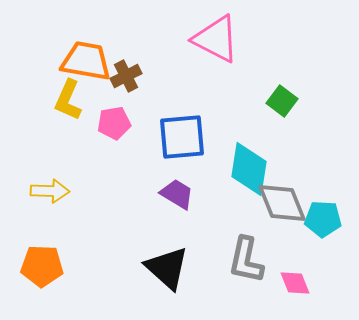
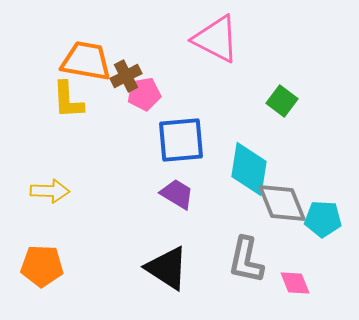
yellow L-shape: rotated 27 degrees counterclockwise
pink pentagon: moved 30 px right, 29 px up
blue square: moved 1 px left, 3 px down
black triangle: rotated 9 degrees counterclockwise
